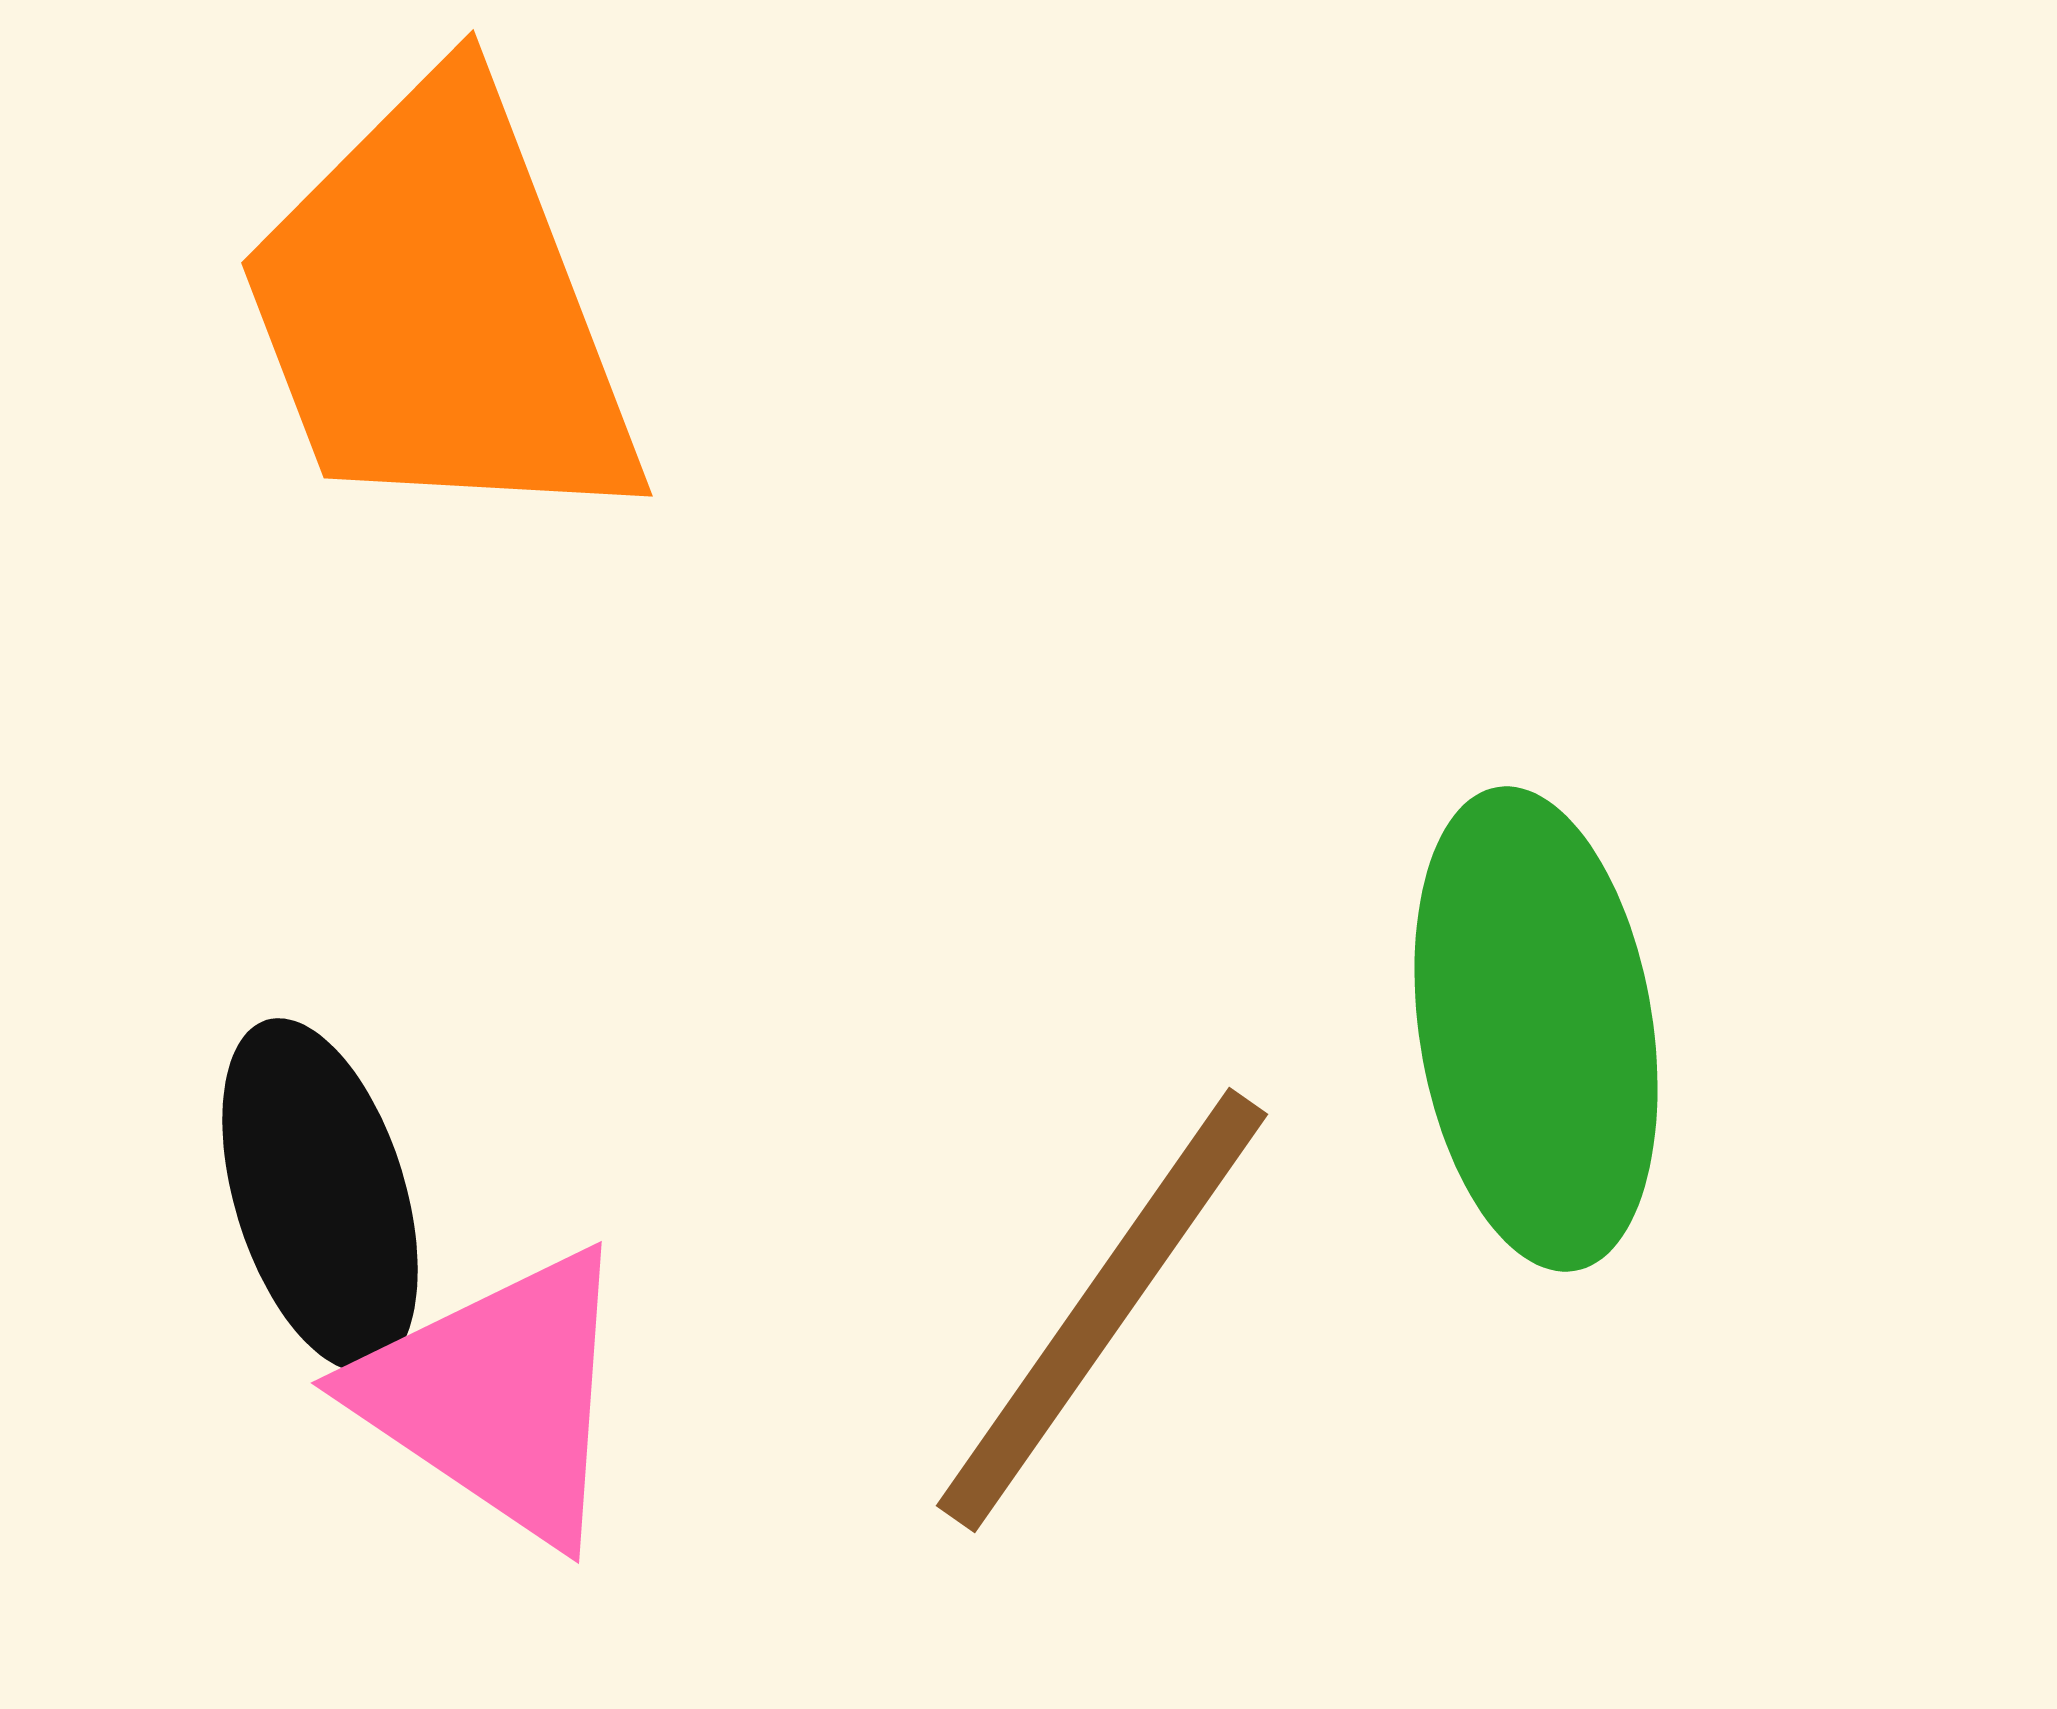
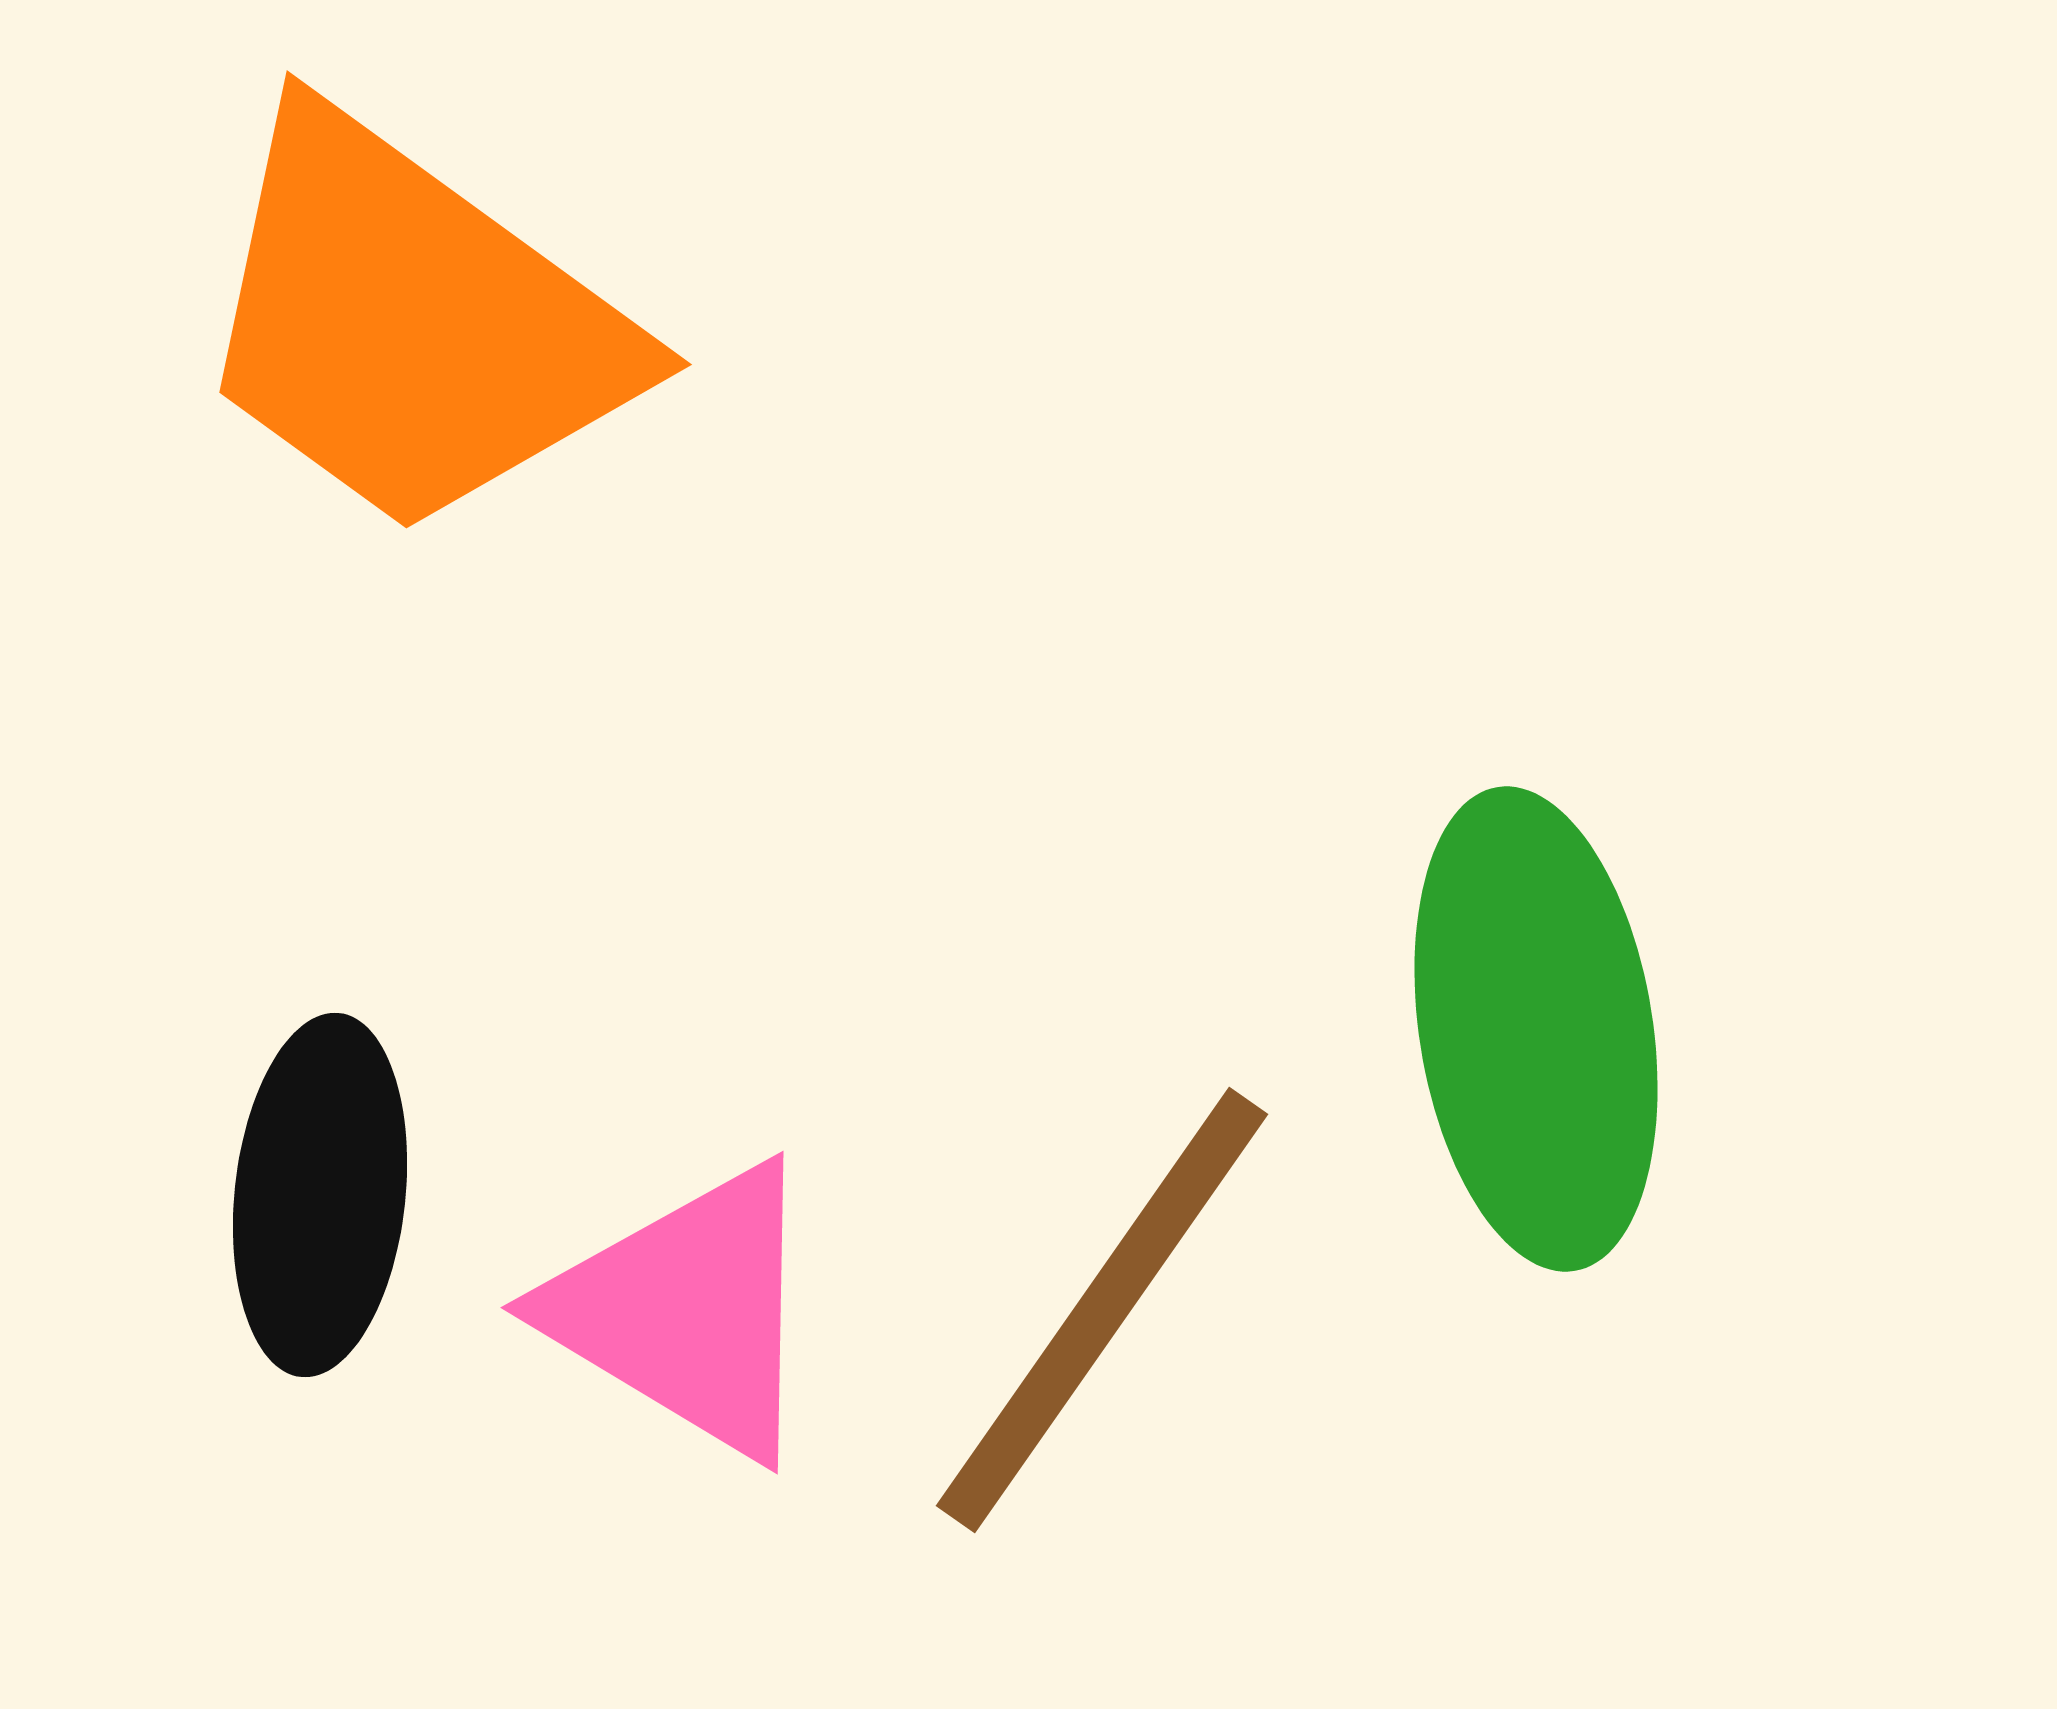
orange trapezoid: moved 28 px left, 14 px down; rotated 33 degrees counterclockwise
black ellipse: rotated 23 degrees clockwise
pink triangle: moved 190 px right, 85 px up; rotated 3 degrees counterclockwise
